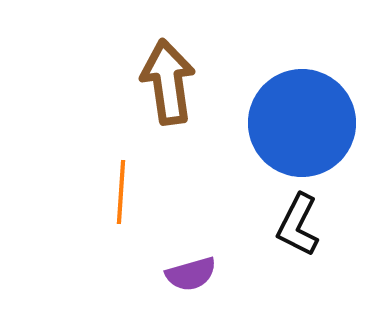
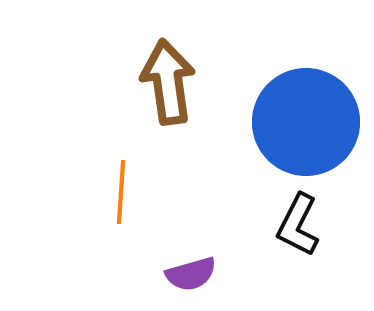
blue circle: moved 4 px right, 1 px up
